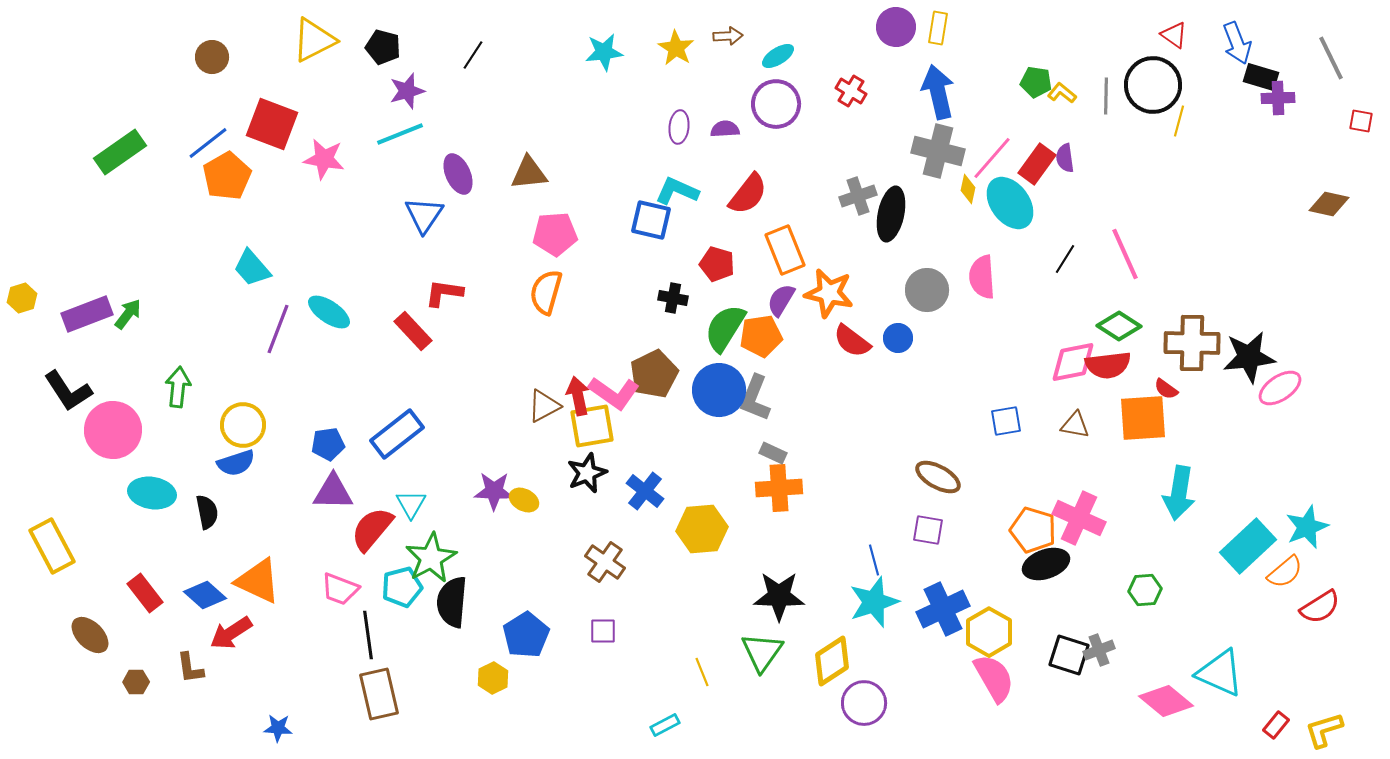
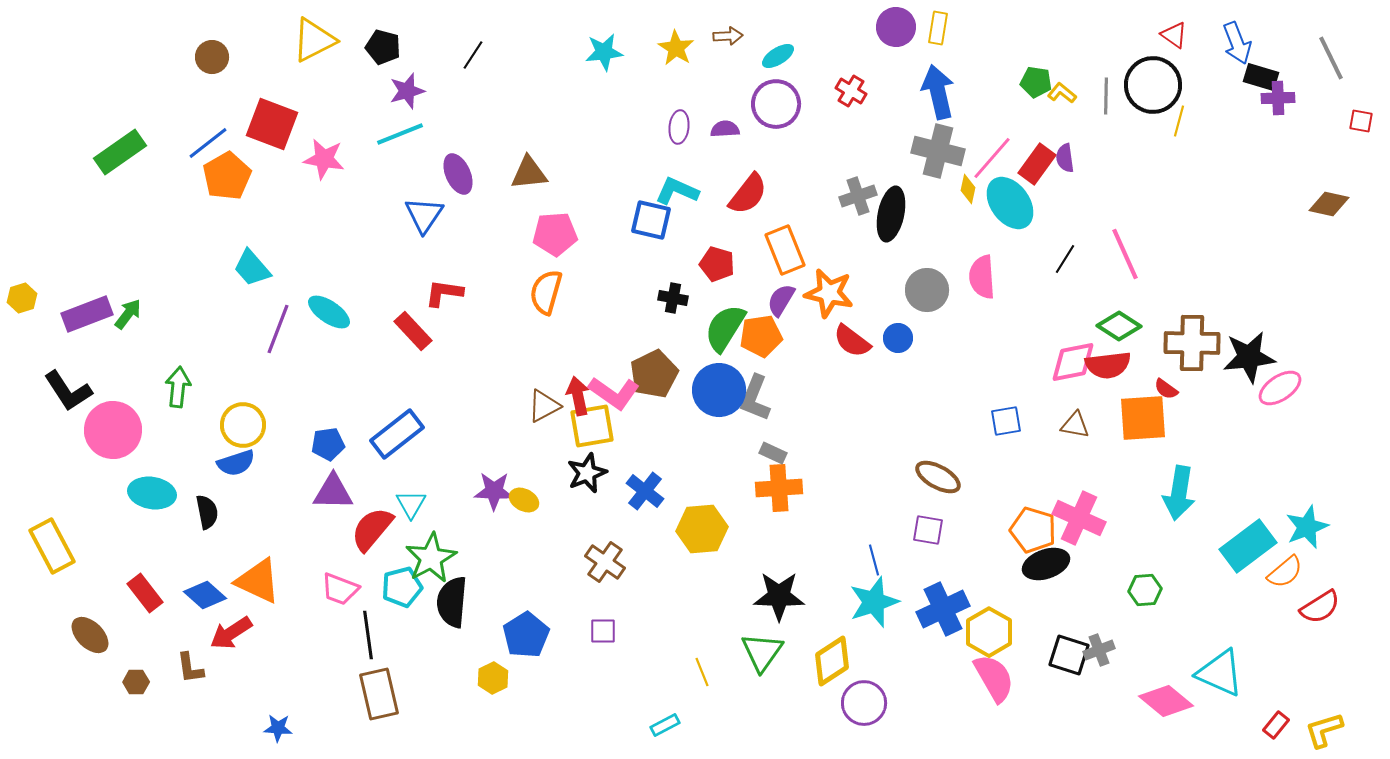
cyan rectangle at (1248, 546): rotated 6 degrees clockwise
